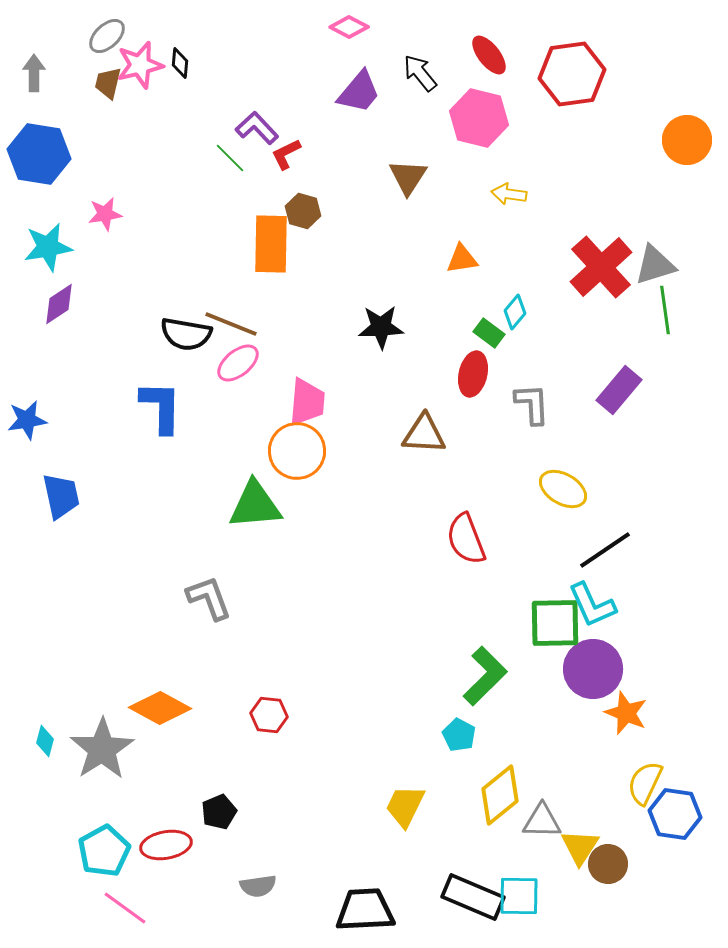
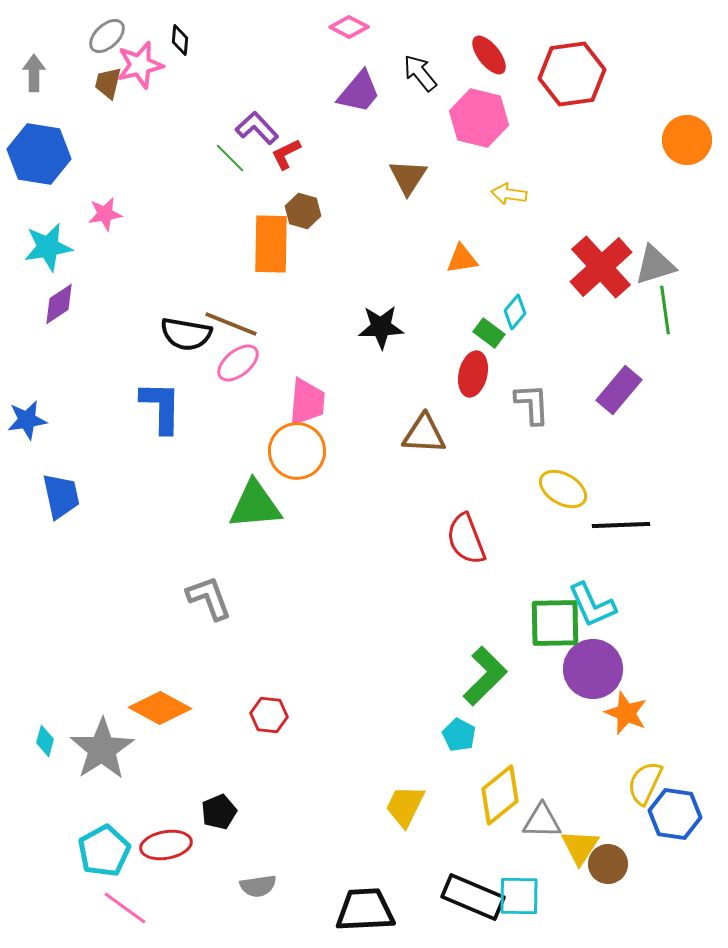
black diamond at (180, 63): moved 23 px up
black line at (605, 550): moved 16 px right, 25 px up; rotated 32 degrees clockwise
